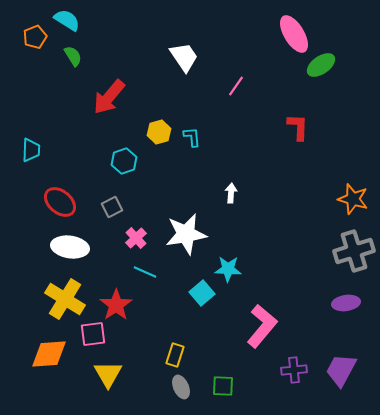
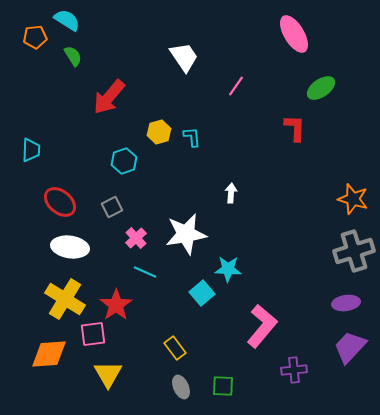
orange pentagon: rotated 15 degrees clockwise
green ellipse: moved 23 px down
red L-shape: moved 3 px left, 1 px down
yellow rectangle: moved 7 px up; rotated 55 degrees counterclockwise
purple trapezoid: moved 9 px right, 23 px up; rotated 15 degrees clockwise
